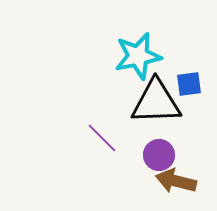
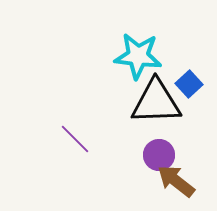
cyan star: rotated 18 degrees clockwise
blue square: rotated 36 degrees counterclockwise
purple line: moved 27 px left, 1 px down
brown arrow: rotated 24 degrees clockwise
